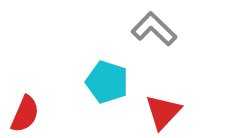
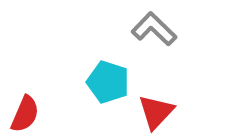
cyan pentagon: moved 1 px right
red triangle: moved 7 px left
